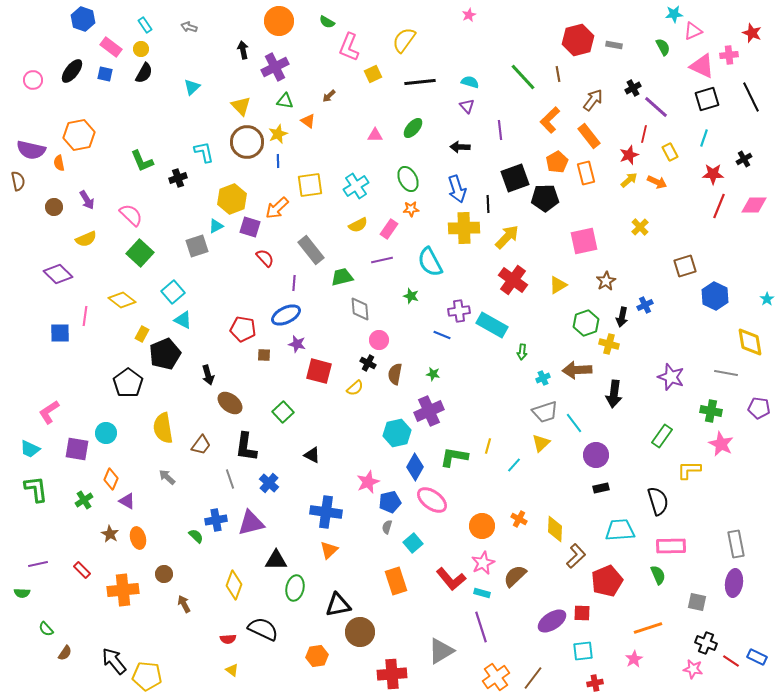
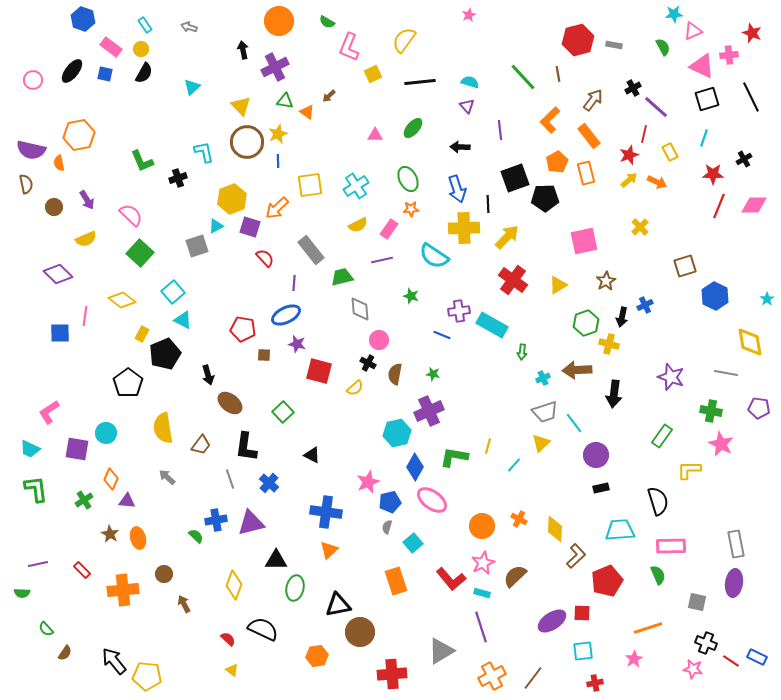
orange triangle at (308, 121): moved 1 px left, 9 px up
brown semicircle at (18, 181): moved 8 px right, 3 px down
cyan semicircle at (430, 262): moved 4 px right, 6 px up; rotated 28 degrees counterclockwise
purple triangle at (127, 501): rotated 24 degrees counterclockwise
red semicircle at (228, 639): rotated 133 degrees counterclockwise
orange cross at (496, 677): moved 4 px left, 1 px up; rotated 8 degrees clockwise
